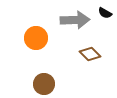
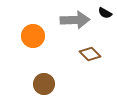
orange circle: moved 3 px left, 2 px up
